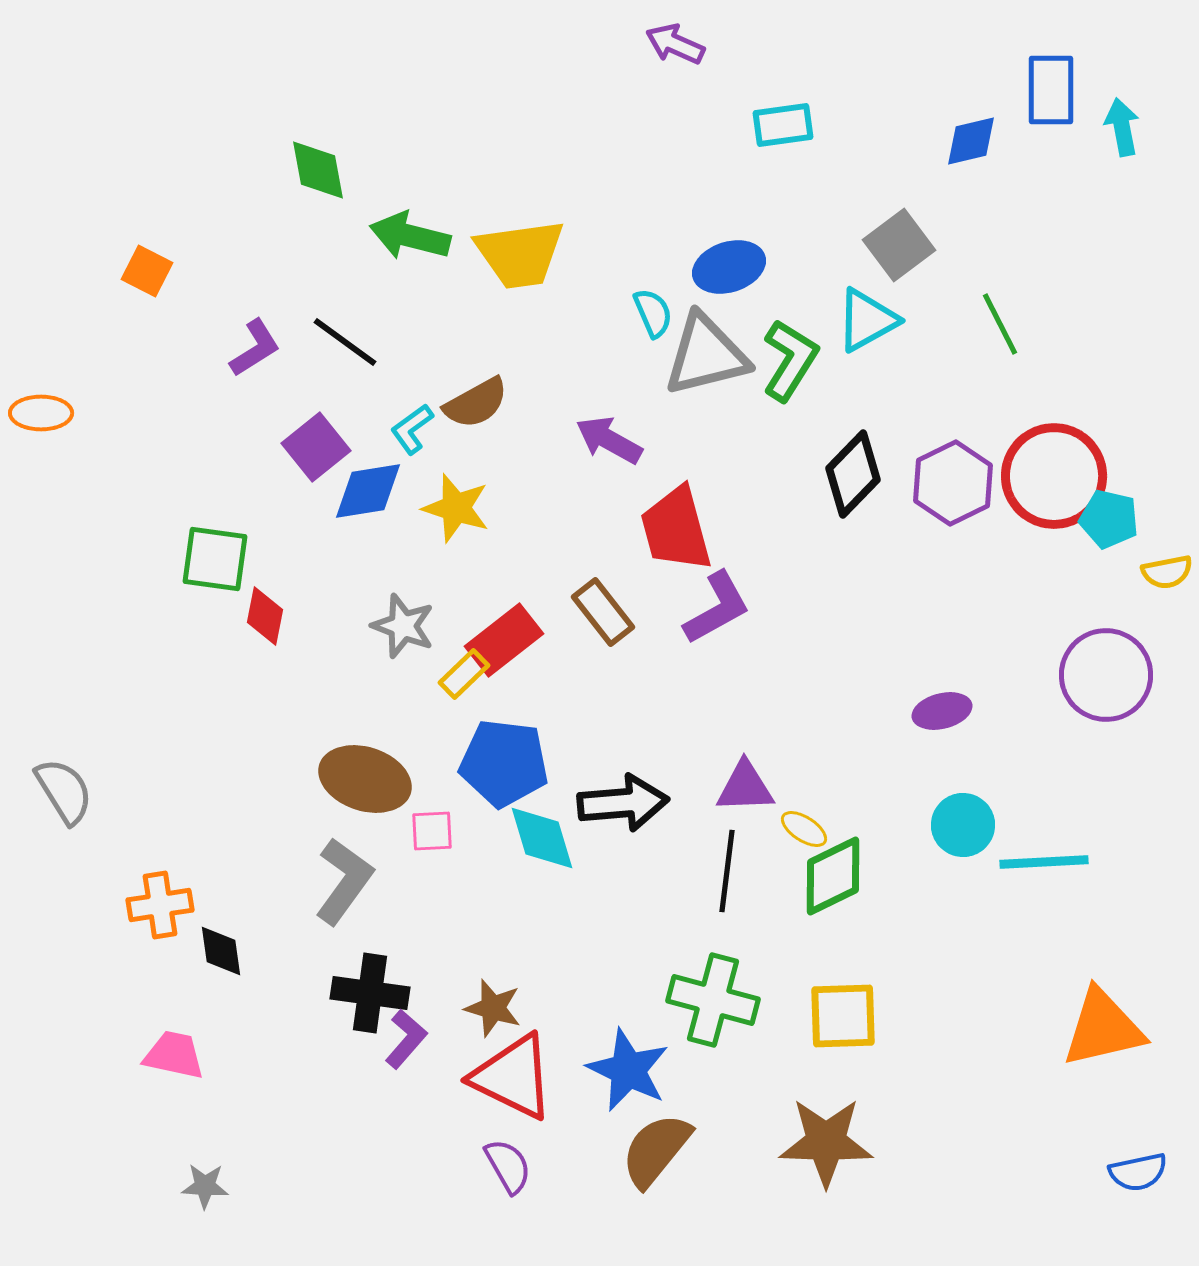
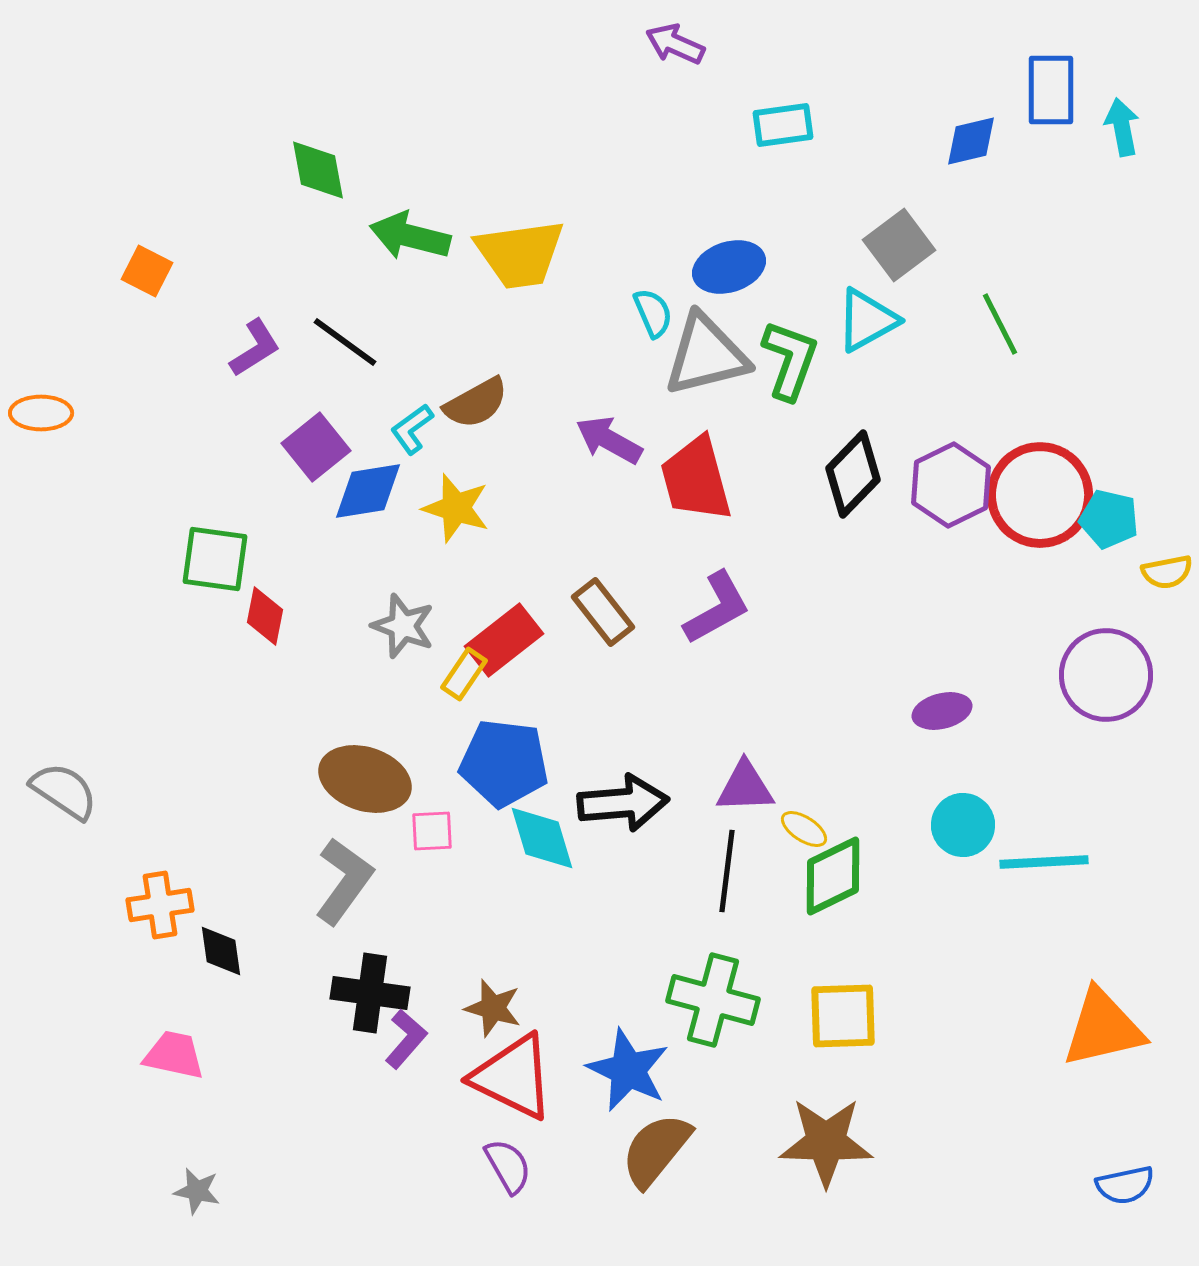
green L-shape at (790, 360): rotated 12 degrees counterclockwise
red circle at (1054, 476): moved 14 px left, 19 px down
purple hexagon at (953, 483): moved 2 px left, 2 px down
red trapezoid at (676, 529): moved 20 px right, 50 px up
yellow rectangle at (464, 674): rotated 12 degrees counterclockwise
gray semicircle at (64, 791): rotated 24 degrees counterclockwise
blue semicircle at (1138, 1172): moved 13 px left, 13 px down
gray star at (205, 1186): moved 8 px left, 5 px down; rotated 9 degrees clockwise
